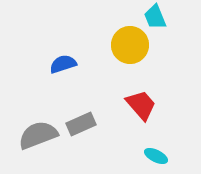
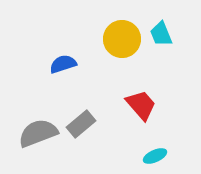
cyan trapezoid: moved 6 px right, 17 px down
yellow circle: moved 8 px left, 6 px up
gray rectangle: rotated 16 degrees counterclockwise
gray semicircle: moved 2 px up
cyan ellipse: moved 1 px left; rotated 50 degrees counterclockwise
